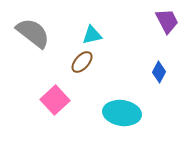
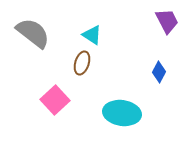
cyan triangle: rotated 45 degrees clockwise
brown ellipse: moved 1 px down; rotated 25 degrees counterclockwise
